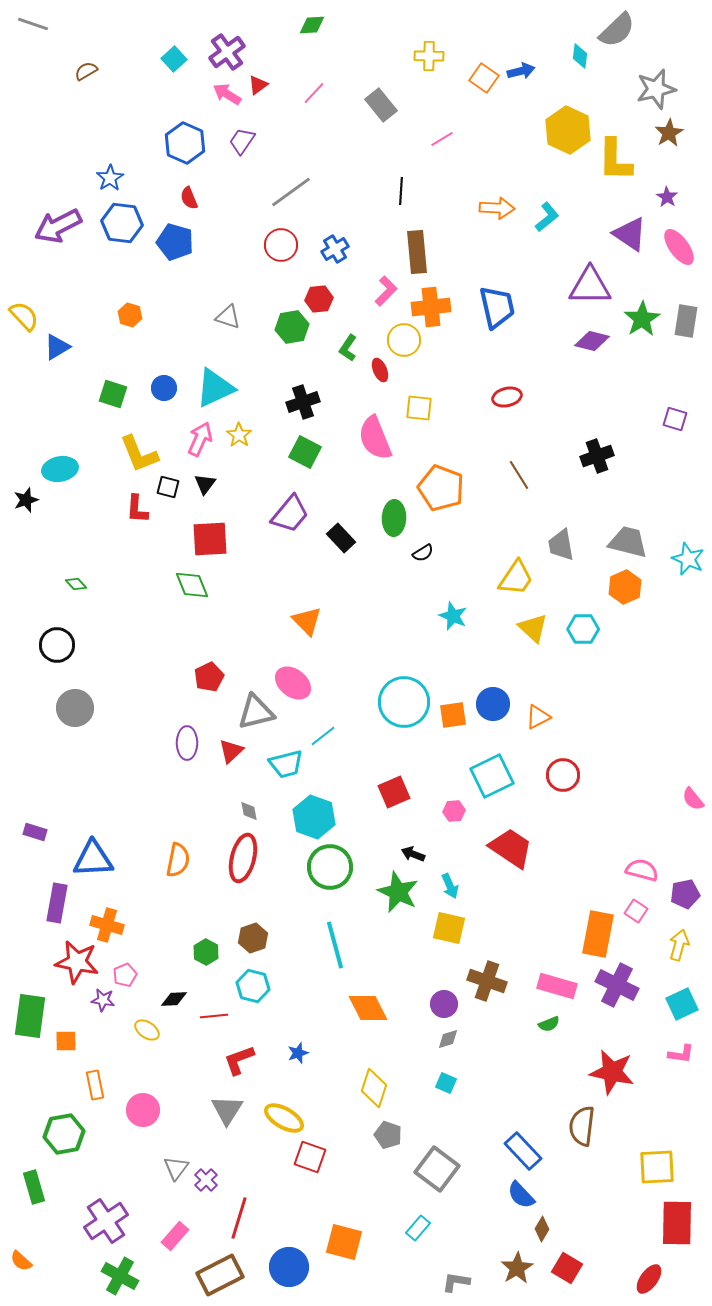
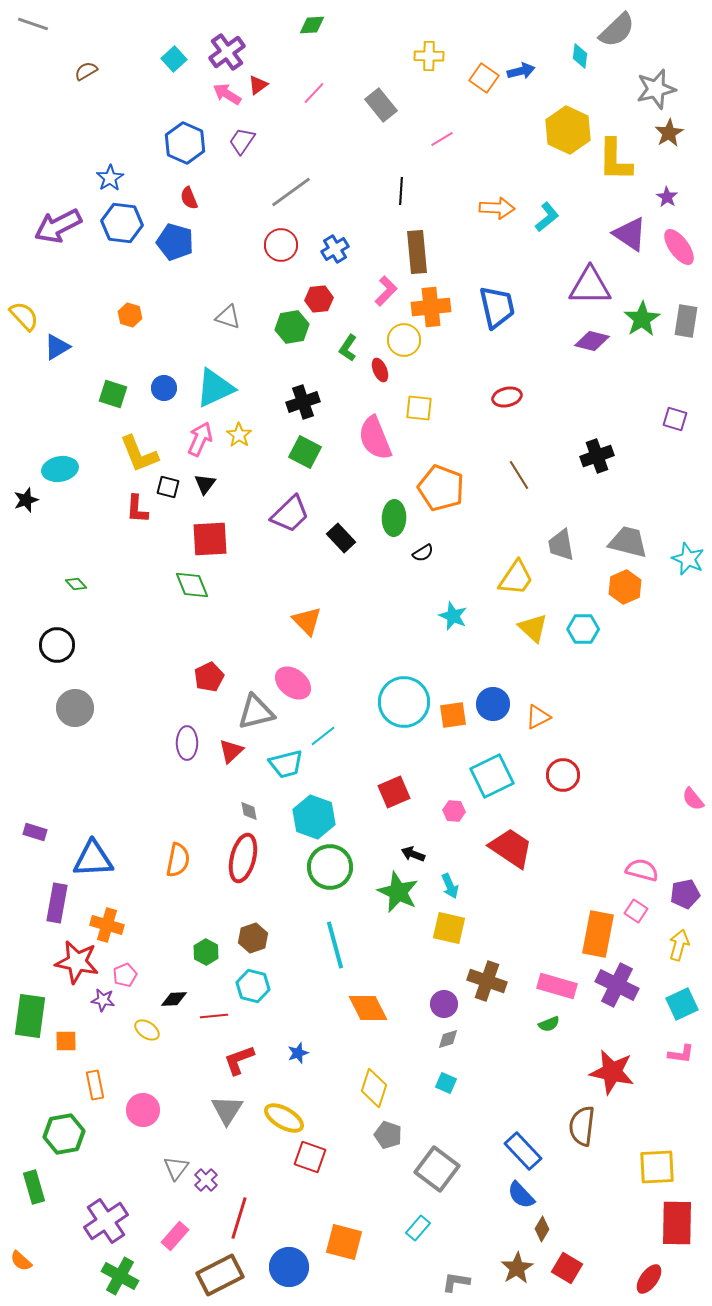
purple trapezoid at (290, 514): rotated 6 degrees clockwise
pink hexagon at (454, 811): rotated 10 degrees clockwise
